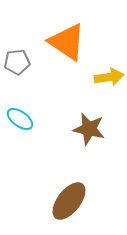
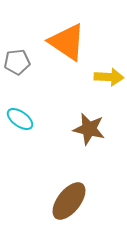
yellow arrow: rotated 12 degrees clockwise
